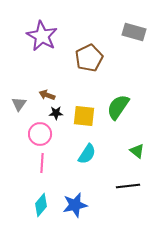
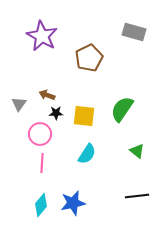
green semicircle: moved 4 px right, 2 px down
black line: moved 9 px right, 10 px down
blue star: moved 2 px left, 2 px up
